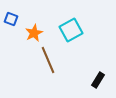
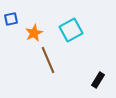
blue square: rotated 32 degrees counterclockwise
